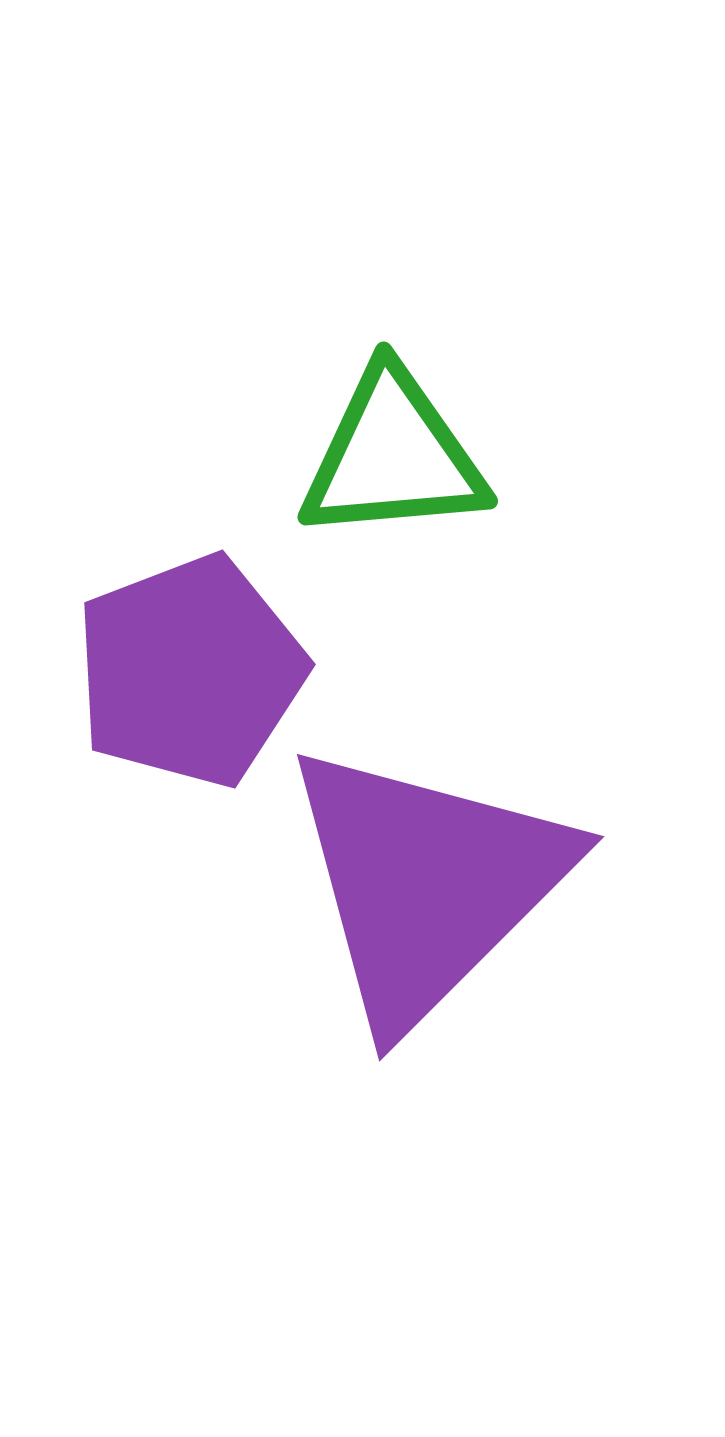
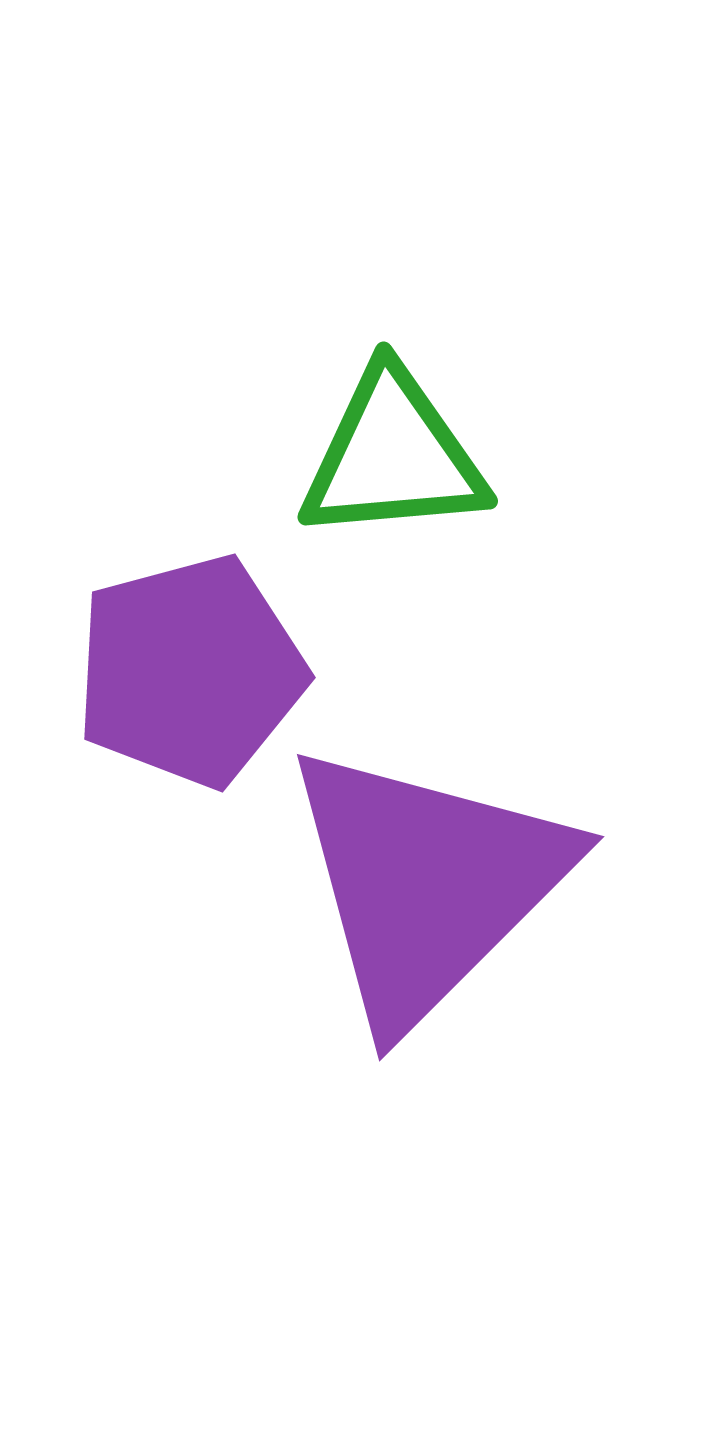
purple pentagon: rotated 6 degrees clockwise
